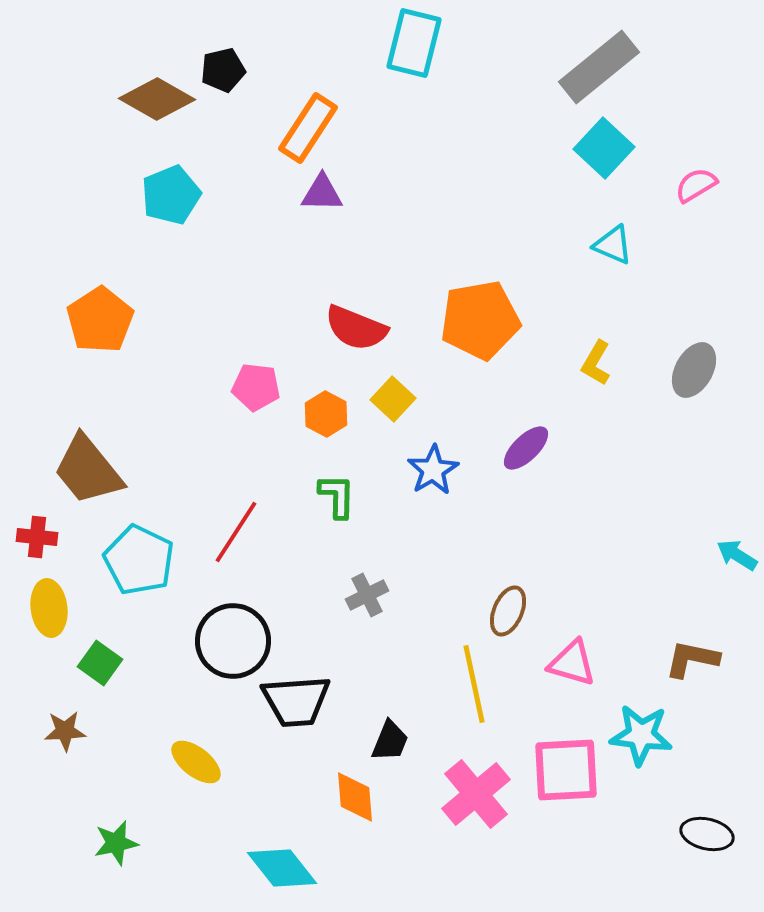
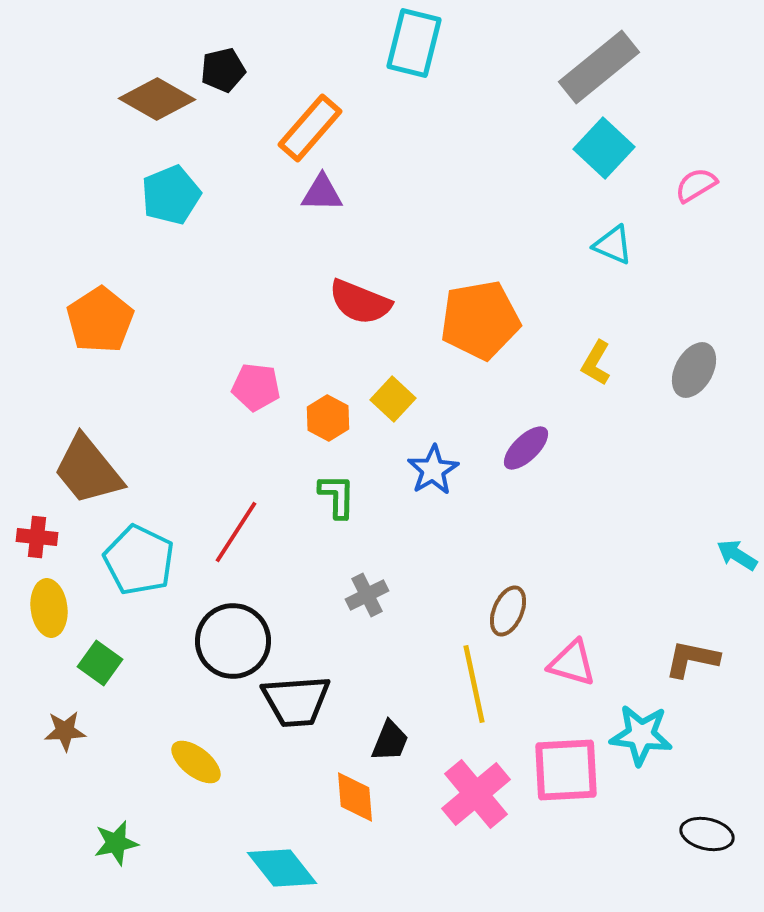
orange rectangle at (308, 128): moved 2 px right; rotated 8 degrees clockwise
red semicircle at (356, 328): moved 4 px right, 26 px up
orange hexagon at (326, 414): moved 2 px right, 4 px down
